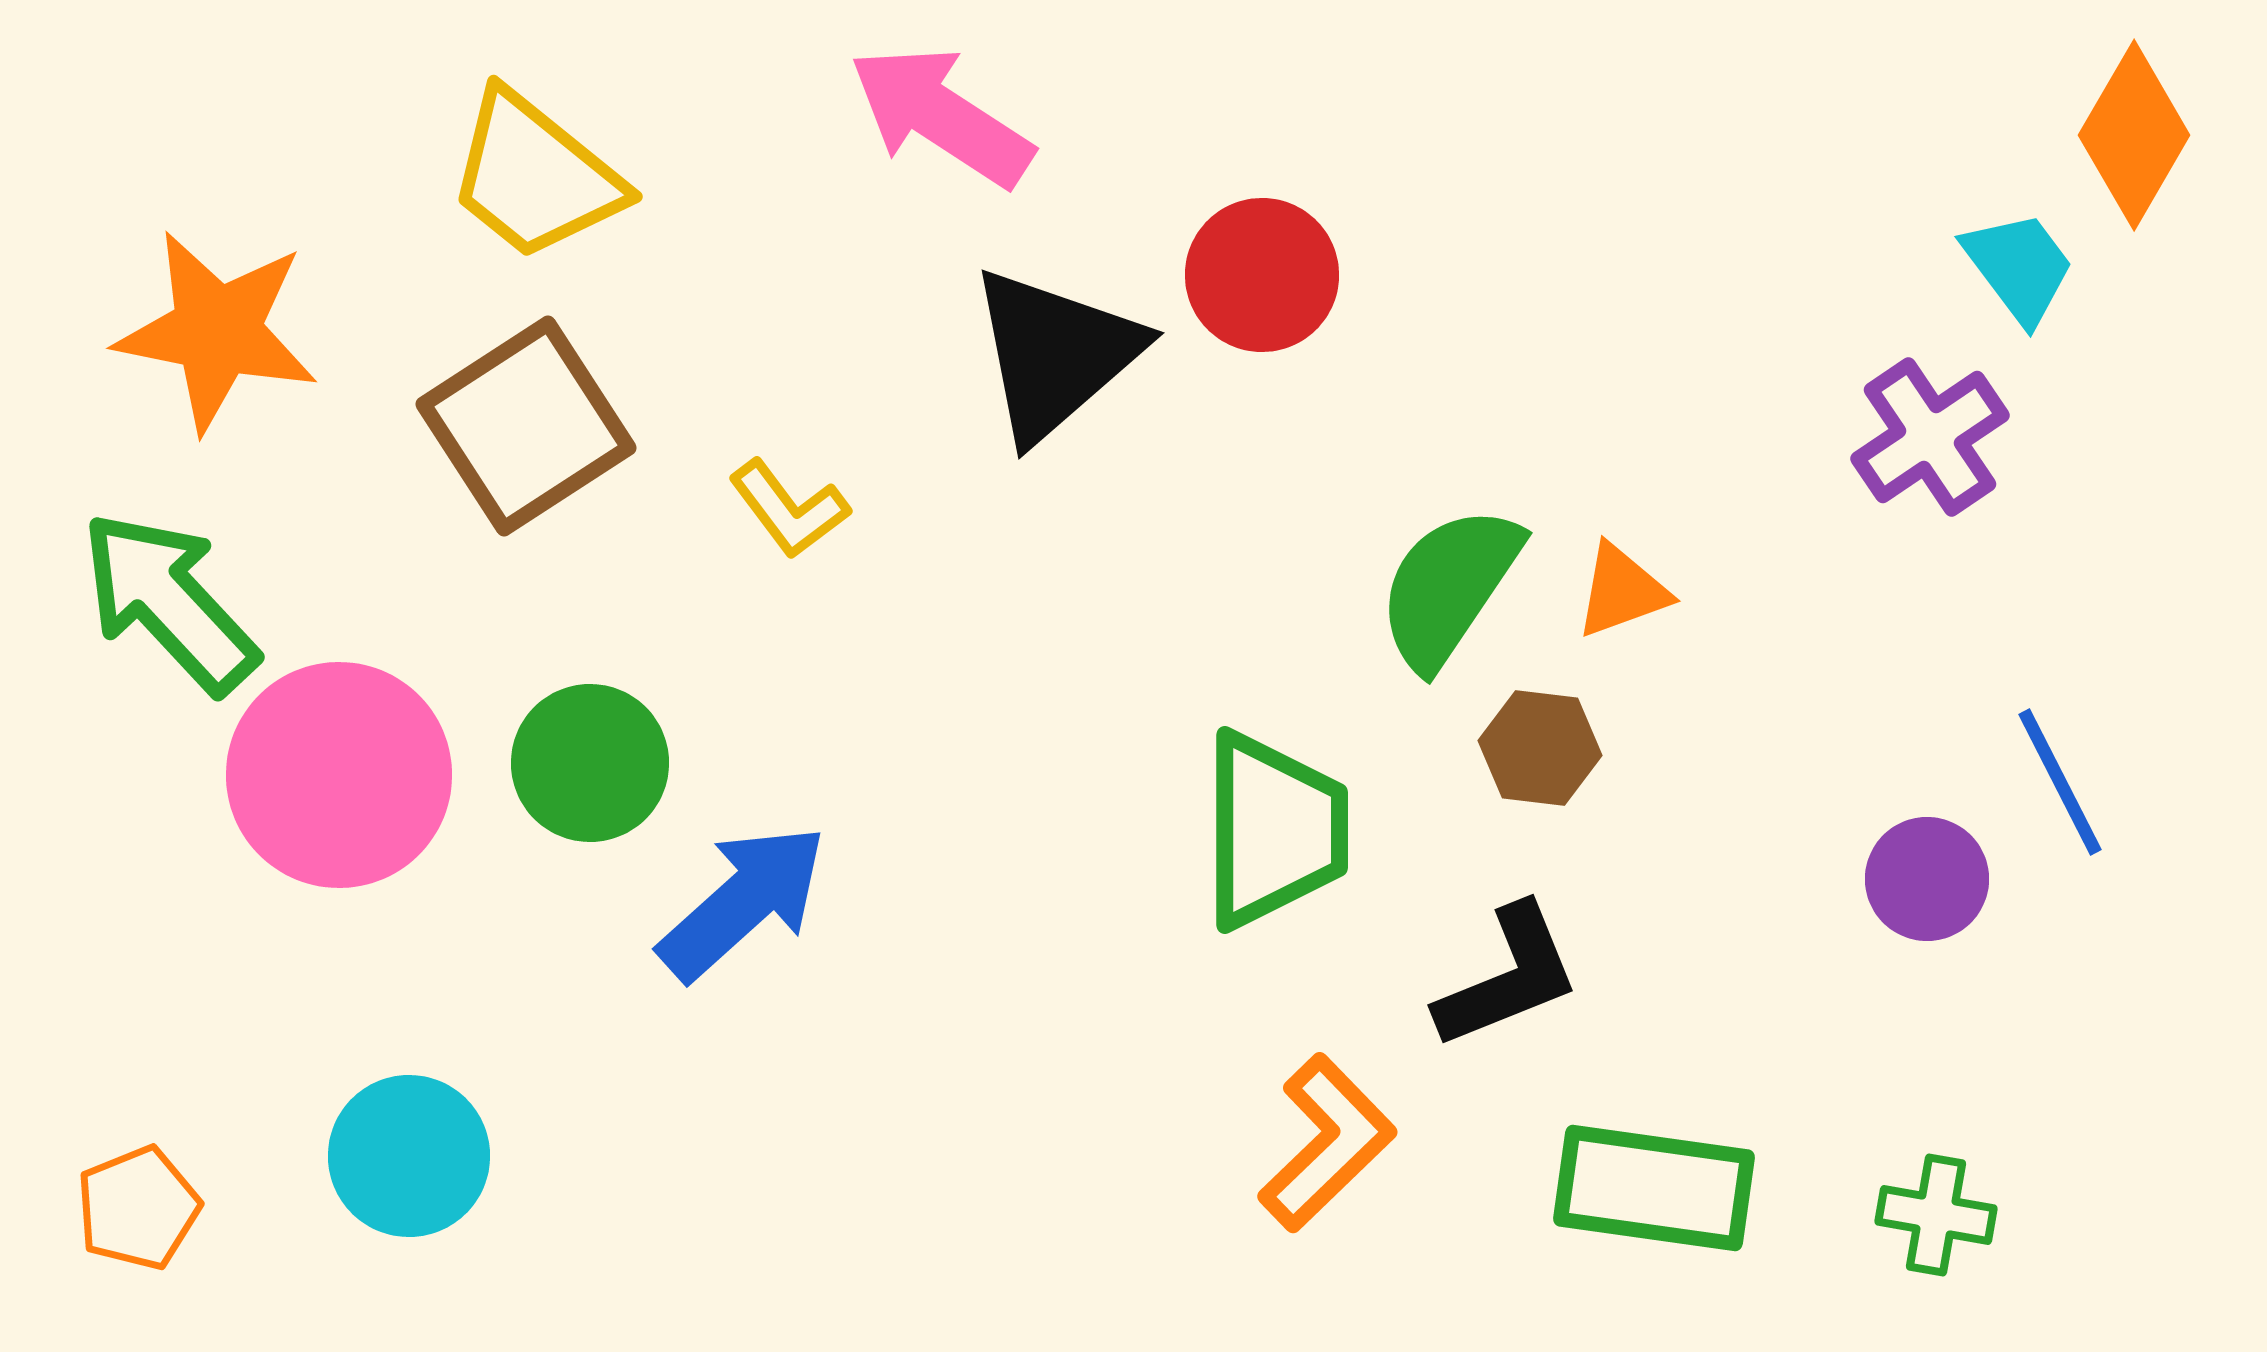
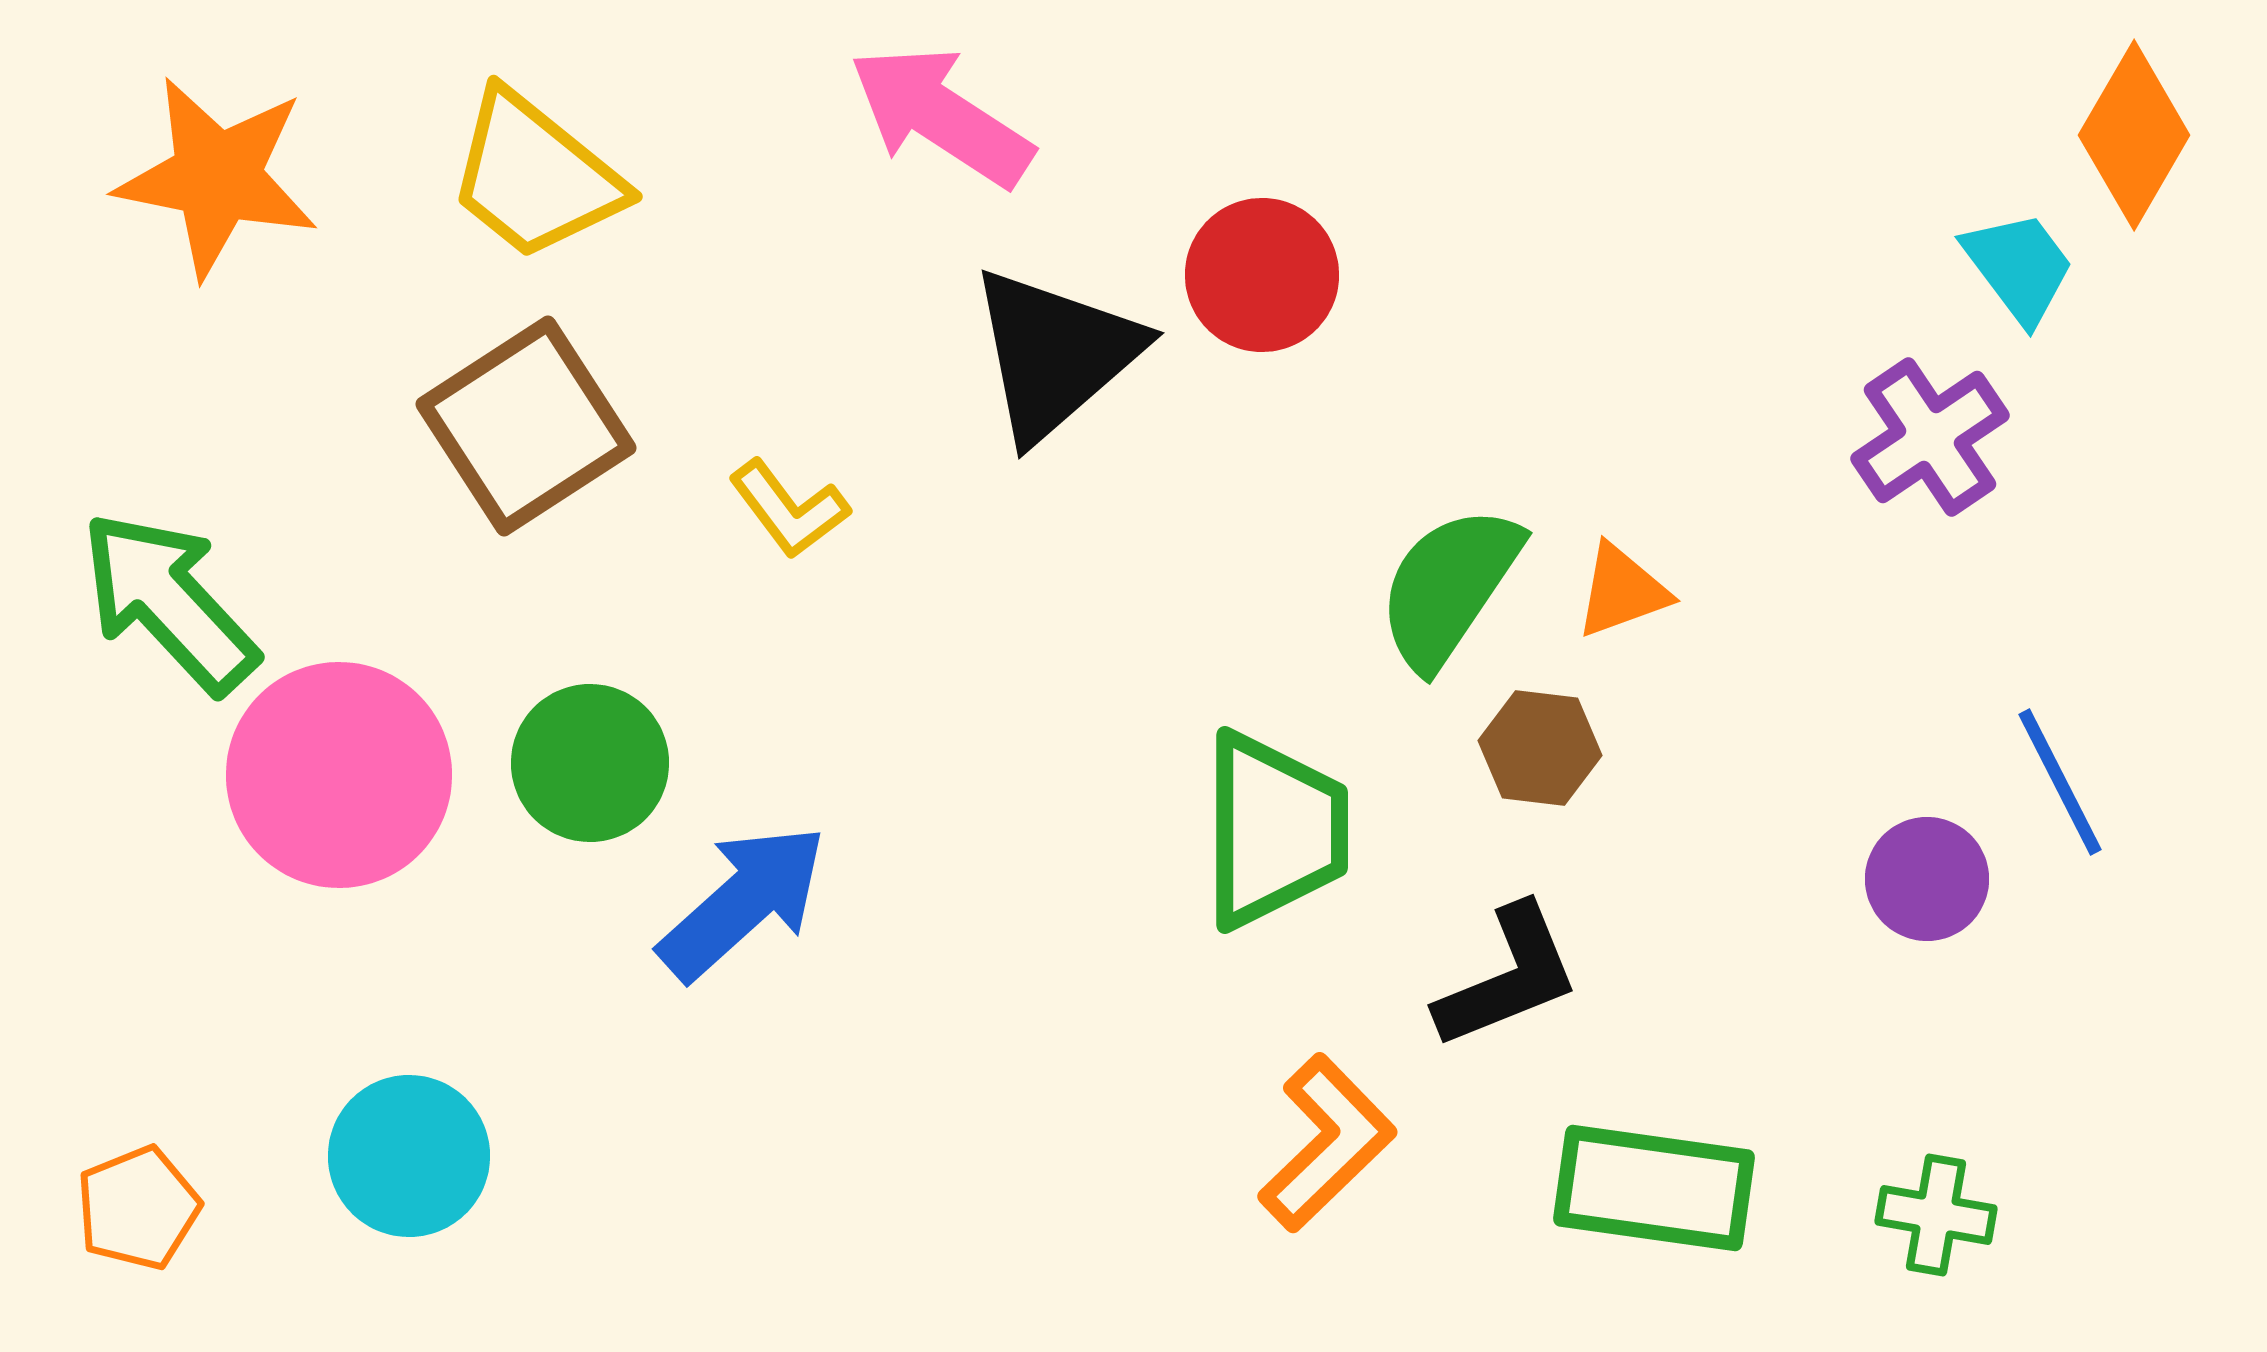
orange star: moved 154 px up
